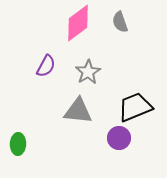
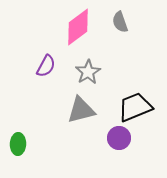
pink diamond: moved 4 px down
gray triangle: moved 3 px right, 1 px up; rotated 20 degrees counterclockwise
